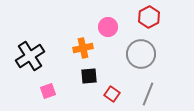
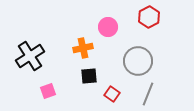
gray circle: moved 3 px left, 7 px down
